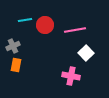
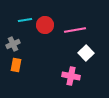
gray cross: moved 2 px up
